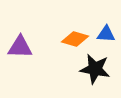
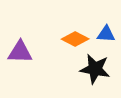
orange diamond: rotated 12 degrees clockwise
purple triangle: moved 5 px down
